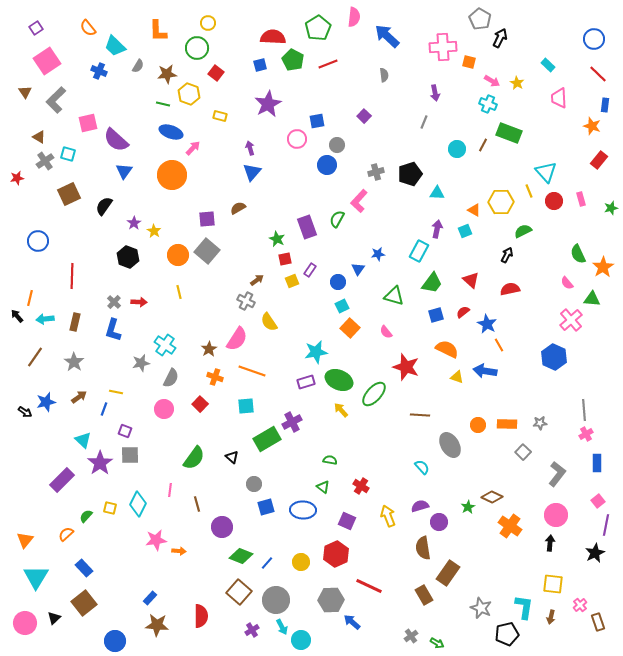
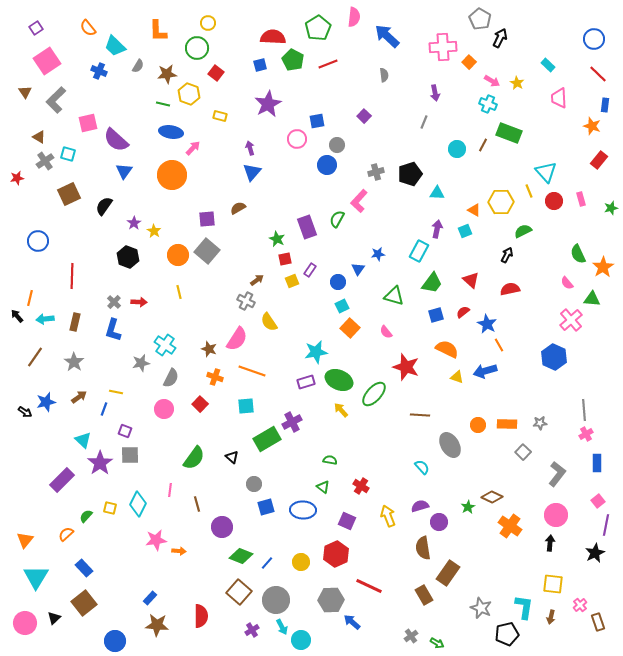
orange square at (469, 62): rotated 32 degrees clockwise
blue ellipse at (171, 132): rotated 10 degrees counterclockwise
brown star at (209, 349): rotated 21 degrees counterclockwise
blue arrow at (485, 371): rotated 25 degrees counterclockwise
